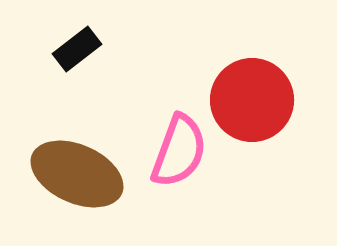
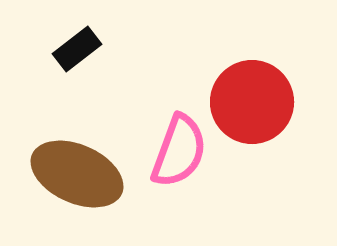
red circle: moved 2 px down
